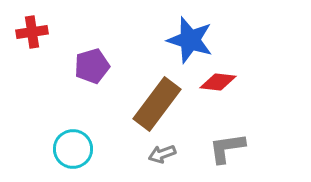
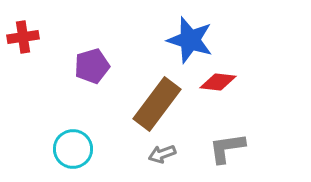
red cross: moved 9 px left, 5 px down
